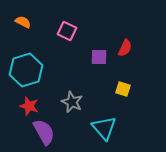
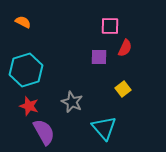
pink square: moved 43 px right, 5 px up; rotated 24 degrees counterclockwise
yellow square: rotated 35 degrees clockwise
